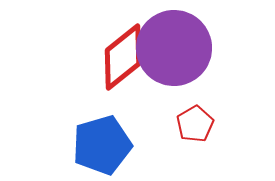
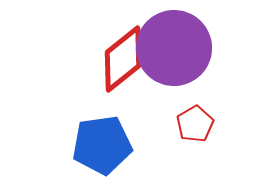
red diamond: moved 2 px down
blue pentagon: rotated 8 degrees clockwise
